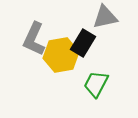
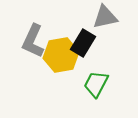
gray L-shape: moved 1 px left, 2 px down
